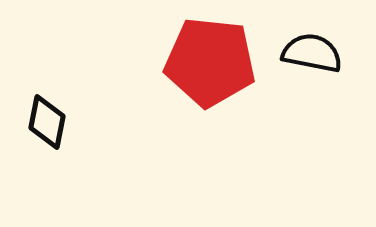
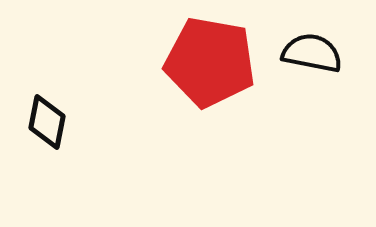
red pentagon: rotated 4 degrees clockwise
